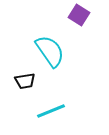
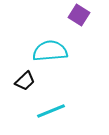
cyan semicircle: rotated 60 degrees counterclockwise
black trapezoid: rotated 35 degrees counterclockwise
